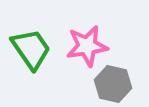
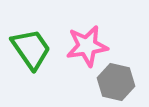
gray hexagon: moved 3 px right, 2 px up
